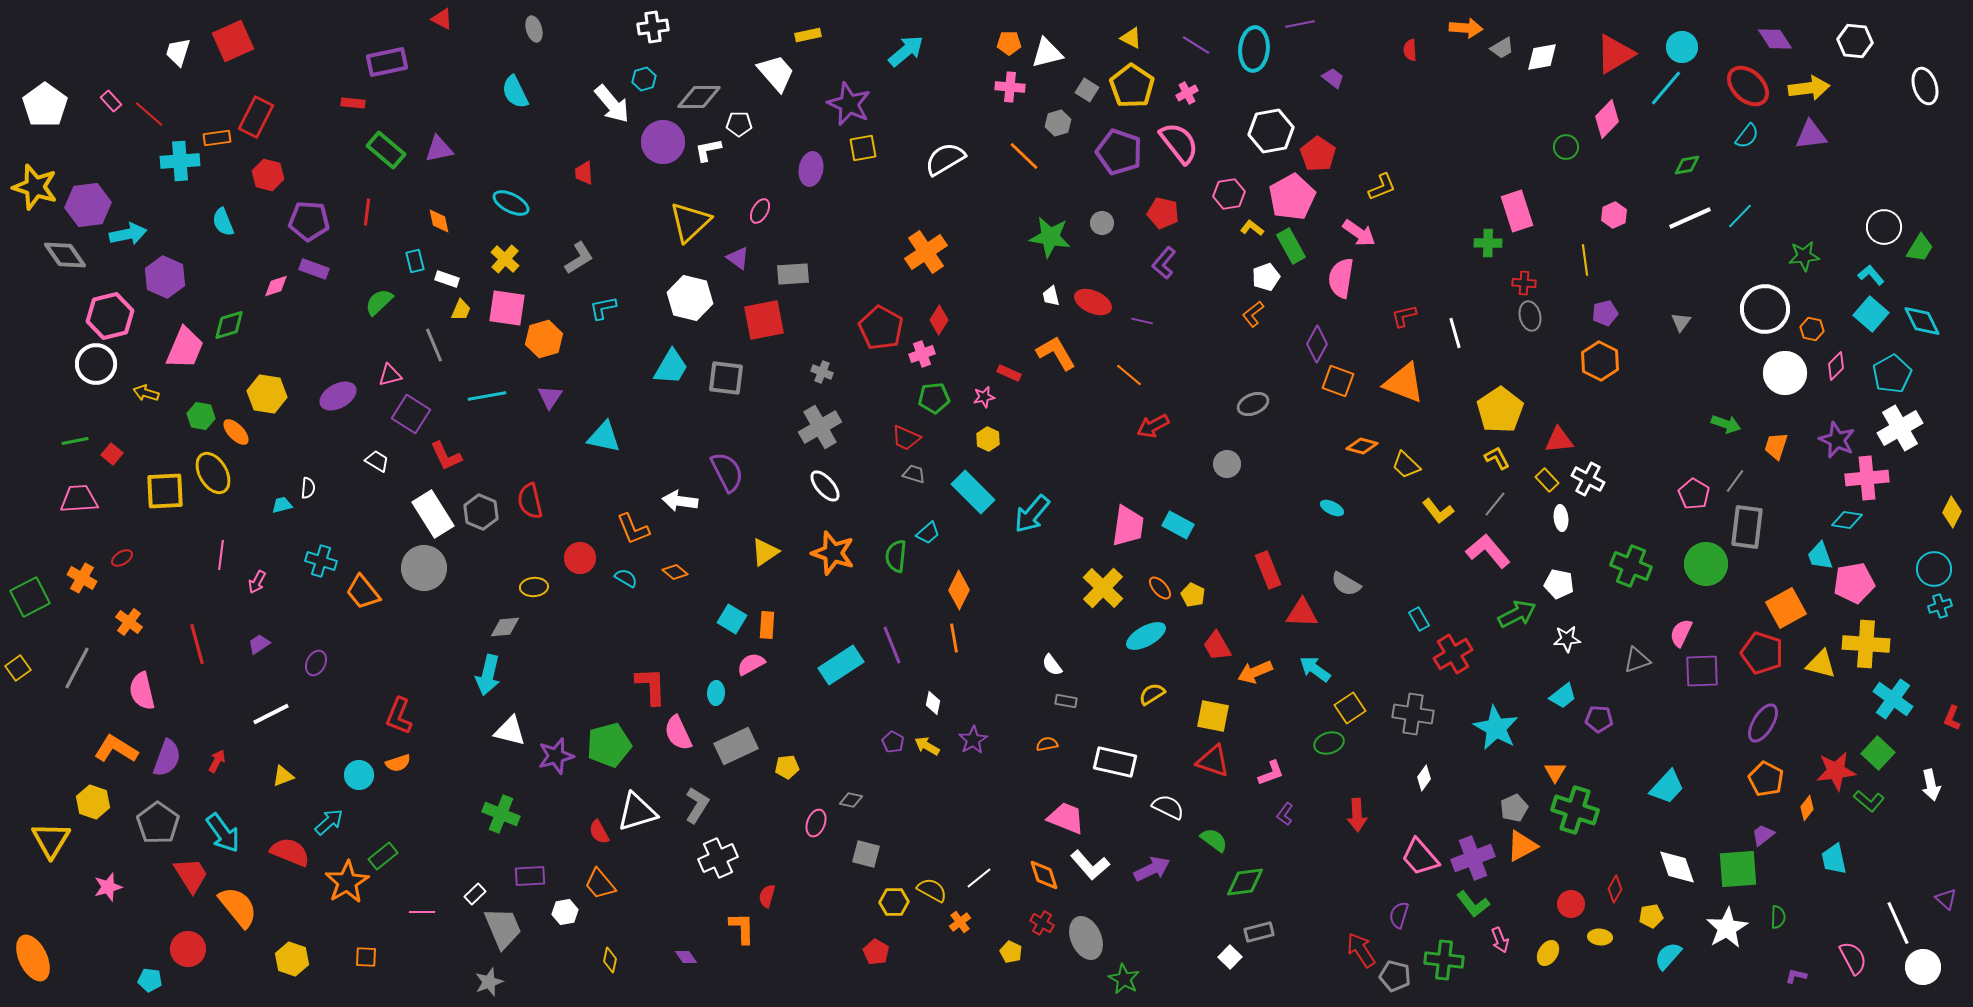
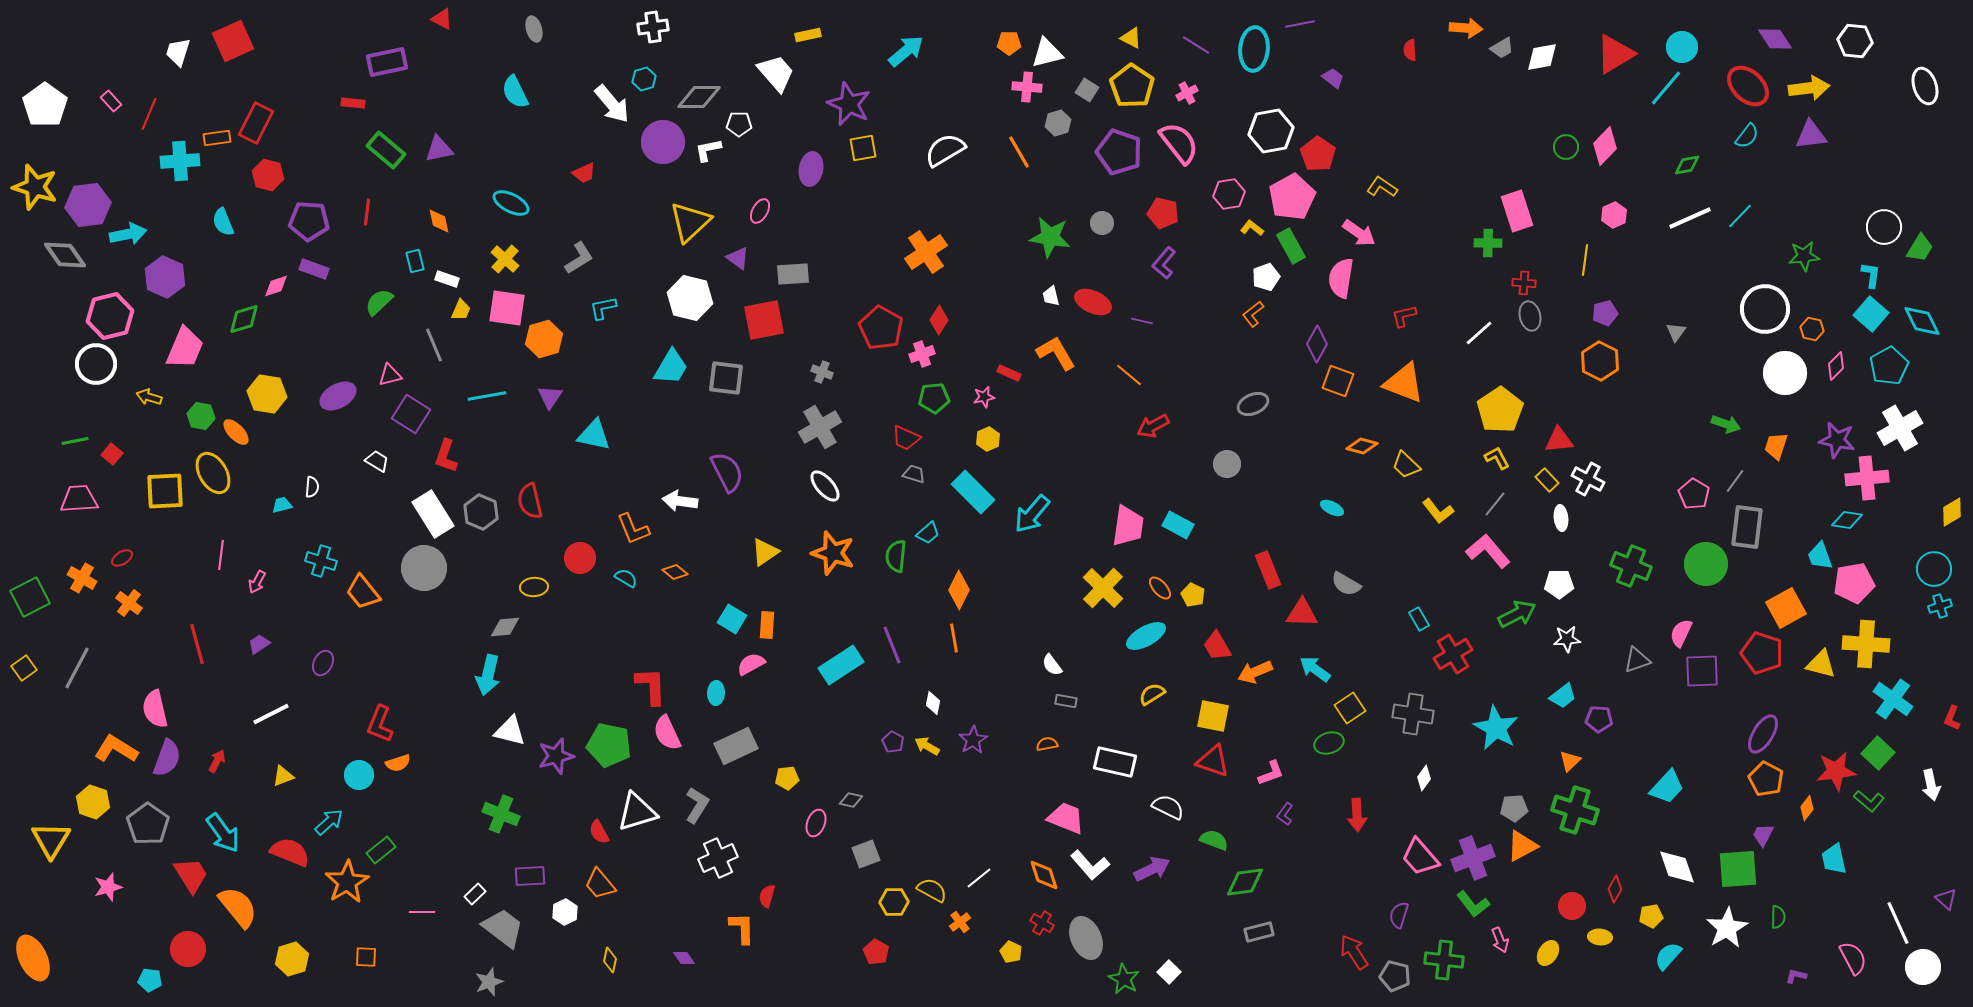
pink cross at (1010, 87): moved 17 px right
red line at (149, 114): rotated 72 degrees clockwise
red rectangle at (256, 117): moved 6 px down
pink diamond at (1607, 119): moved 2 px left, 27 px down
orange line at (1024, 156): moved 5 px left, 4 px up; rotated 16 degrees clockwise
white semicircle at (945, 159): moved 9 px up
red trapezoid at (584, 173): rotated 110 degrees counterclockwise
yellow L-shape at (1382, 187): rotated 124 degrees counterclockwise
yellow line at (1585, 260): rotated 16 degrees clockwise
cyan L-shape at (1871, 275): rotated 48 degrees clockwise
gray triangle at (1681, 322): moved 5 px left, 10 px down
green diamond at (229, 325): moved 15 px right, 6 px up
white line at (1455, 333): moved 24 px right; rotated 64 degrees clockwise
cyan pentagon at (1892, 374): moved 3 px left, 8 px up
yellow arrow at (146, 393): moved 3 px right, 4 px down
cyan triangle at (604, 437): moved 10 px left, 2 px up
yellow hexagon at (988, 439): rotated 10 degrees clockwise
purple star at (1837, 440): rotated 12 degrees counterclockwise
red L-shape at (446, 456): rotated 44 degrees clockwise
white semicircle at (308, 488): moved 4 px right, 1 px up
yellow diamond at (1952, 512): rotated 32 degrees clockwise
white pentagon at (1559, 584): rotated 12 degrees counterclockwise
orange cross at (129, 622): moved 19 px up
purple ellipse at (316, 663): moved 7 px right
yellow square at (18, 668): moved 6 px right
pink semicircle at (142, 691): moved 13 px right, 18 px down
red L-shape at (399, 716): moved 19 px left, 8 px down
purple ellipse at (1763, 723): moved 11 px down
pink semicircle at (678, 733): moved 11 px left
green pentagon at (609, 745): rotated 27 degrees clockwise
yellow pentagon at (787, 767): moved 11 px down
orange triangle at (1555, 772): moved 15 px right, 11 px up; rotated 15 degrees clockwise
gray pentagon at (1514, 808): rotated 20 degrees clockwise
gray pentagon at (158, 823): moved 10 px left, 1 px down
purple trapezoid at (1763, 835): rotated 25 degrees counterclockwise
green semicircle at (1214, 840): rotated 16 degrees counterclockwise
gray square at (866, 854): rotated 36 degrees counterclockwise
green rectangle at (383, 856): moved 2 px left, 6 px up
red circle at (1571, 904): moved 1 px right, 2 px down
white hexagon at (565, 912): rotated 15 degrees counterclockwise
gray trapezoid at (503, 928): rotated 30 degrees counterclockwise
red arrow at (1361, 950): moved 7 px left, 2 px down
purple diamond at (686, 957): moved 2 px left, 1 px down
white square at (1230, 957): moved 61 px left, 15 px down
yellow hexagon at (292, 959): rotated 24 degrees clockwise
